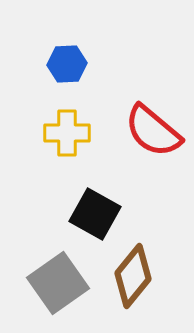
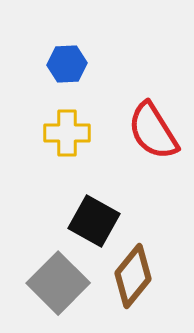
red semicircle: rotated 18 degrees clockwise
black square: moved 1 px left, 7 px down
gray square: rotated 10 degrees counterclockwise
